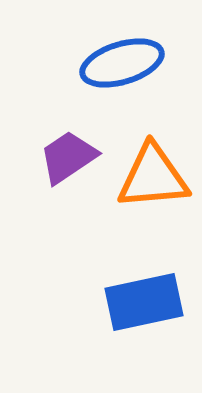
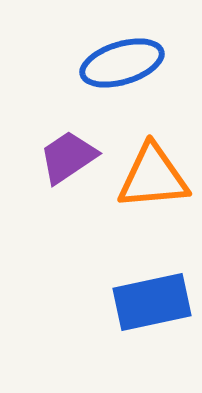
blue rectangle: moved 8 px right
